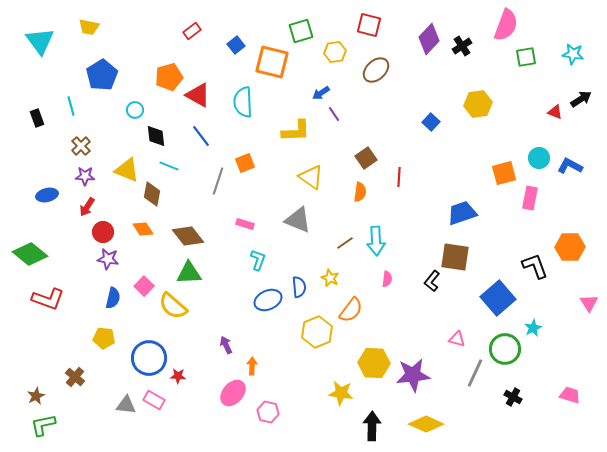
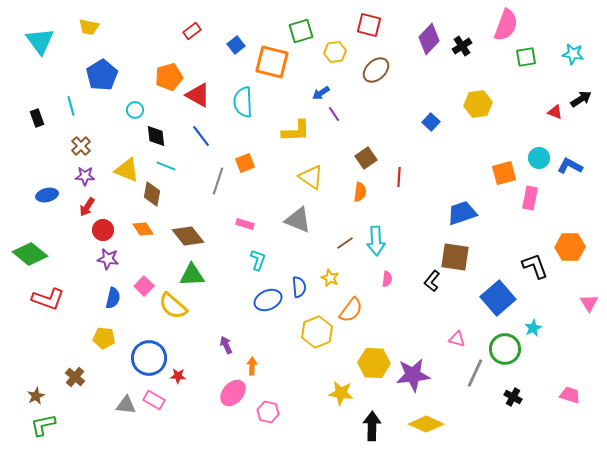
cyan line at (169, 166): moved 3 px left
red circle at (103, 232): moved 2 px up
green triangle at (189, 273): moved 3 px right, 2 px down
